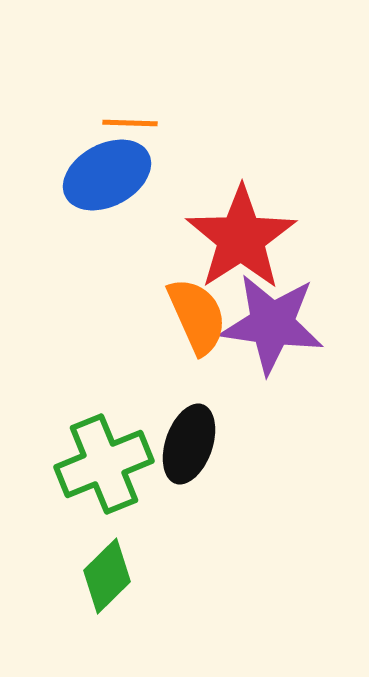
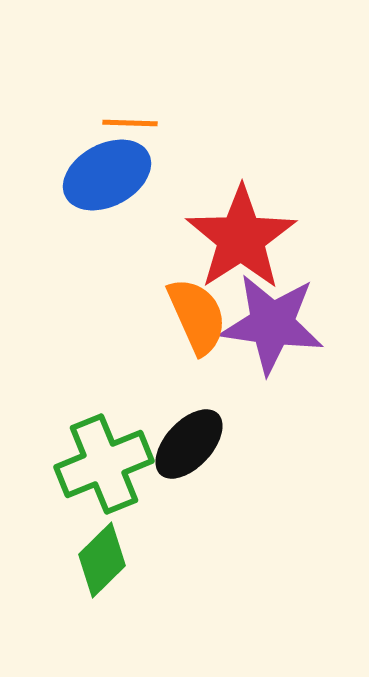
black ellipse: rotated 24 degrees clockwise
green diamond: moved 5 px left, 16 px up
